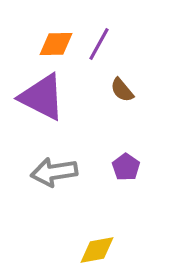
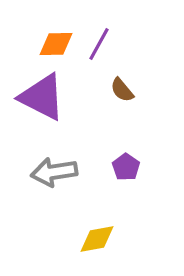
yellow diamond: moved 11 px up
